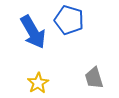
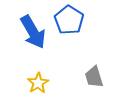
blue pentagon: rotated 16 degrees clockwise
gray trapezoid: moved 1 px up
